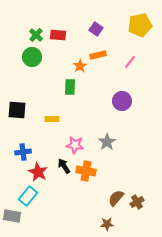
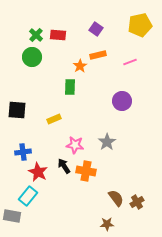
pink line: rotated 32 degrees clockwise
yellow rectangle: moved 2 px right; rotated 24 degrees counterclockwise
brown semicircle: rotated 102 degrees clockwise
